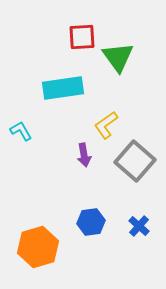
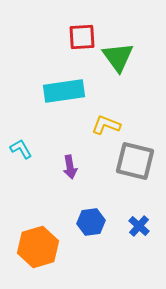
cyan rectangle: moved 1 px right, 3 px down
yellow L-shape: rotated 56 degrees clockwise
cyan L-shape: moved 18 px down
purple arrow: moved 14 px left, 12 px down
gray square: rotated 27 degrees counterclockwise
